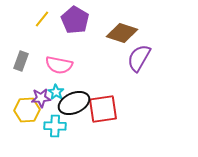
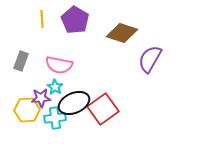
yellow line: rotated 42 degrees counterclockwise
purple semicircle: moved 11 px right, 1 px down
cyan star: moved 1 px left, 5 px up
red square: rotated 28 degrees counterclockwise
cyan cross: moved 8 px up; rotated 10 degrees counterclockwise
